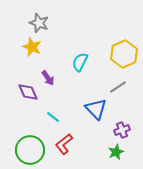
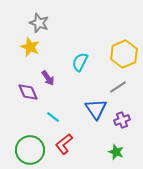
yellow star: moved 2 px left
blue triangle: rotated 10 degrees clockwise
purple cross: moved 10 px up
green star: rotated 28 degrees counterclockwise
